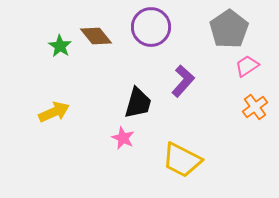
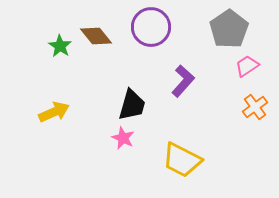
black trapezoid: moved 6 px left, 2 px down
